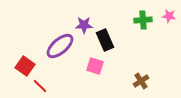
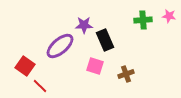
brown cross: moved 15 px left, 7 px up; rotated 14 degrees clockwise
